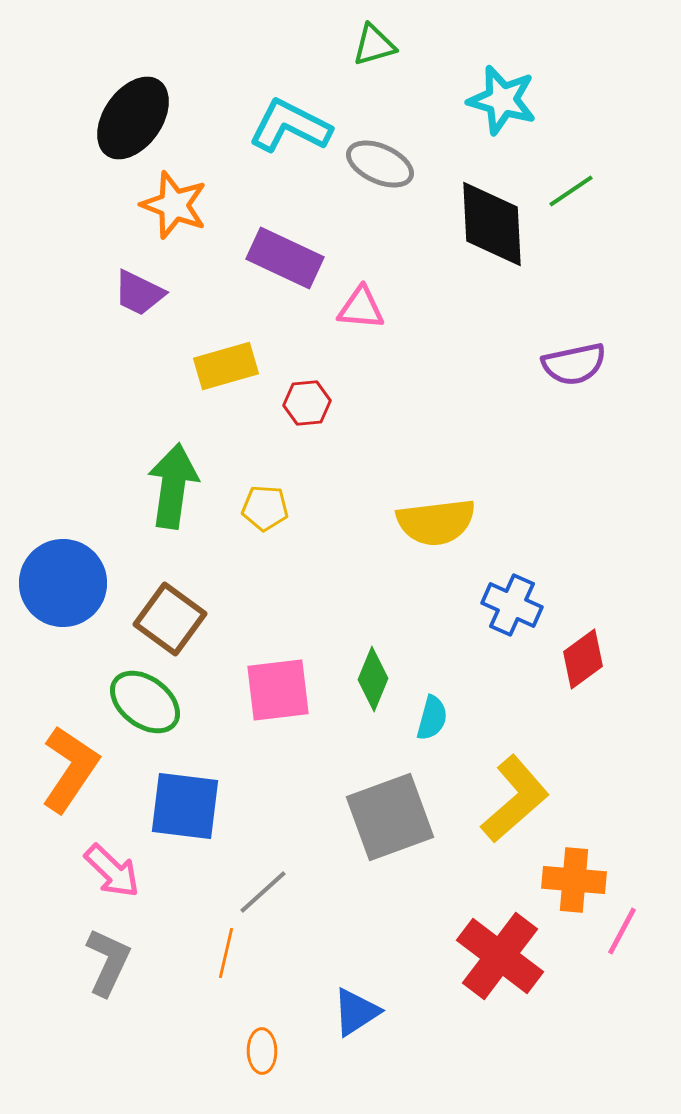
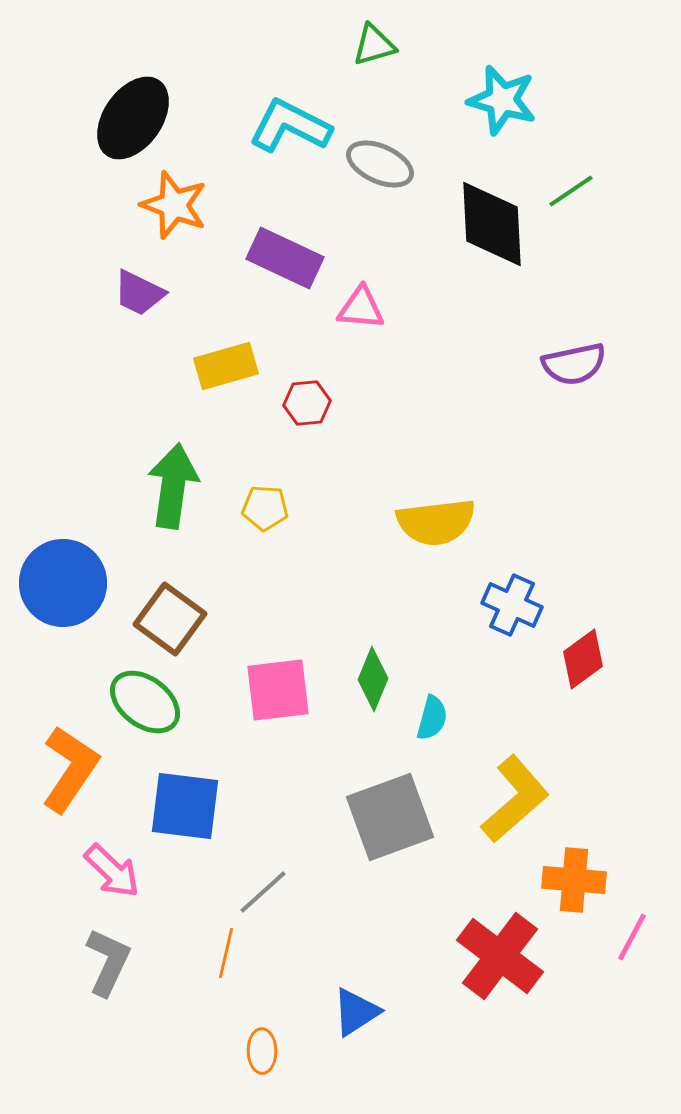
pink line: moved 10 px right, 6 px down
